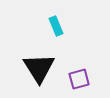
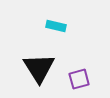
cyan rectangle: rotated 54 degrees counterclockwise
